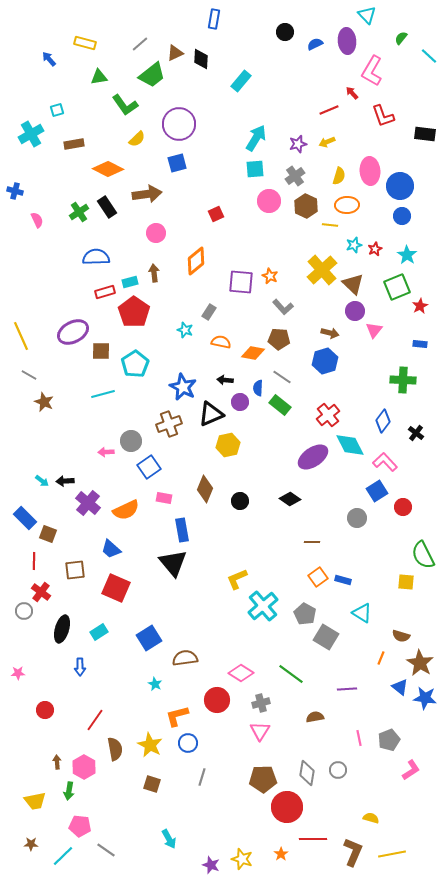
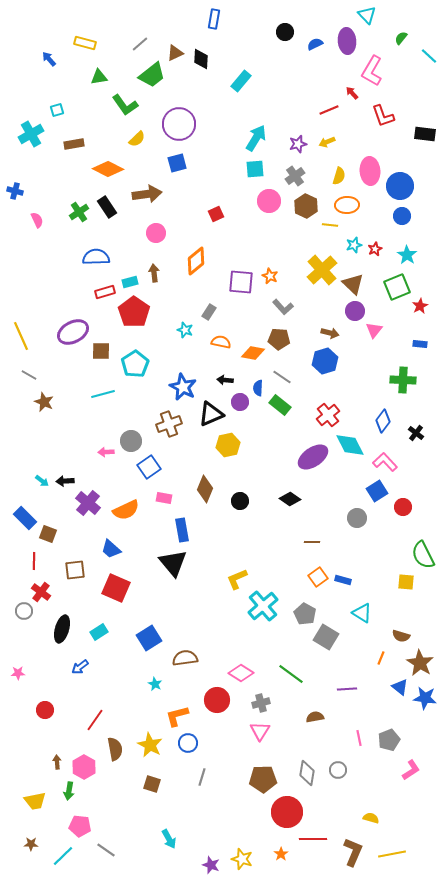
blue arrow at (80, 667): rotated 54 degrees clockwise
red circle at (287, 807): moved 5 px down
